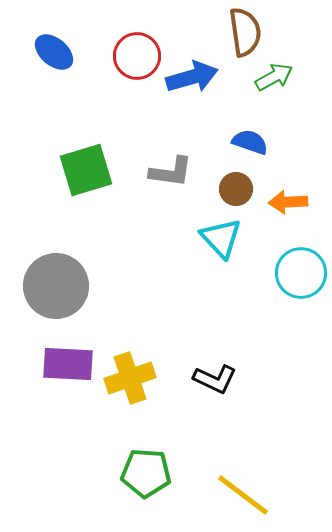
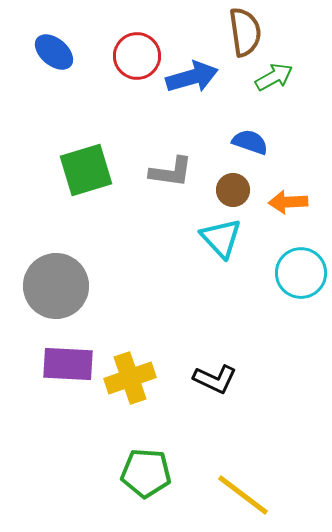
brown circle: moved 3 px left, 1 px down
